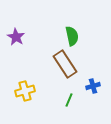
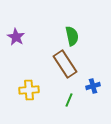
yellow cross: moved 4 px right, 1 px up; rotated 12 degrees clockwise
